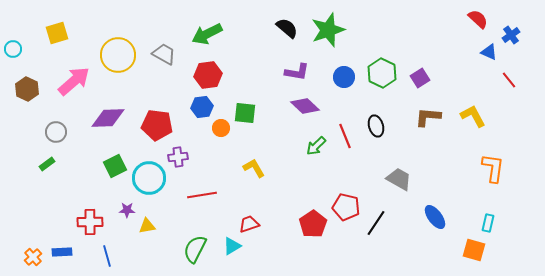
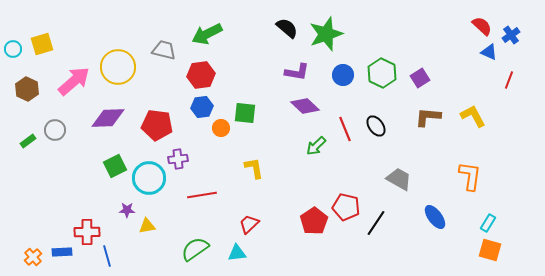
red semicircle at (478, 19): moved 4 px right, 7 px down
green star at (328, 30): moved 2 px left, 4 px down
yellow square at (57, 33): moved 15 px left, 11 px down
gray trapezoid at (164, 54): moved 4 px up; rotated 15 degrees counterclockwise
yellow circle at (118, 55): moved 12 px down
red hexagon at (208, 75): moved 7 px left
blue circle at (344, 77): moved 1 px left, 2 px up
red line at (509, 80): rotated 60 degrees clockwise
black ellipse at (376, 126): rotated 20 degrees counterclockwise
gray circle at (56, 132): moved 1 px left, 2 px up
red line at (345, 136): moved 7 px up
purple cross at (178, 157): moved 2 px down
green rectangle at (47, 164): moved 19 px left, 23 px up
yellow L-shape at (254, 168): rotated 20 degrees clockwise
orange L-shape at (493, 168): moved 23 px left, 8 px down
red cross at (90, 222): moved 3 px left, 10 px down
cyan rectangle at (488, 223): rotated 18 degrees clockwise
red trapezoid at (249, 224): rotated 25 degrees counterclockwise
red pentagon at (313, 224): moved 1 px right, 3 px up
cyan triangle at (232, 246): moved 5 px right, 7 px down; rotated 24 degrees clockwise
green semicircle at (195, 249): rotated 28 degrees clockwise
orange square at (474, 250): moved 16 px right
